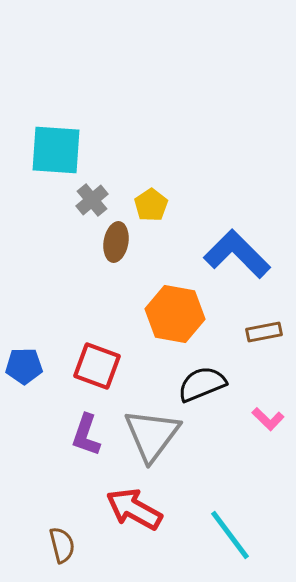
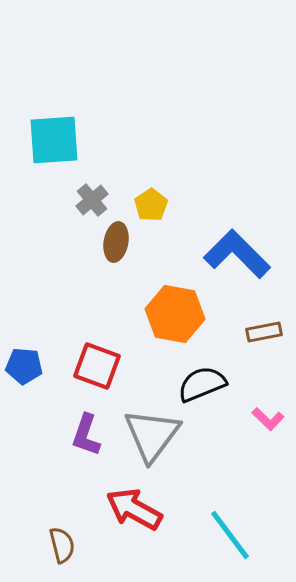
cyan square: moved 2 px left, 10 px up; rotated 8 degrees counterclockwise
blue pentagon: rotated 6 degrees clockwise
